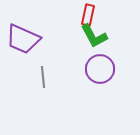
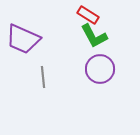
red rectangle: rotated 70 degrees counterclockwise
